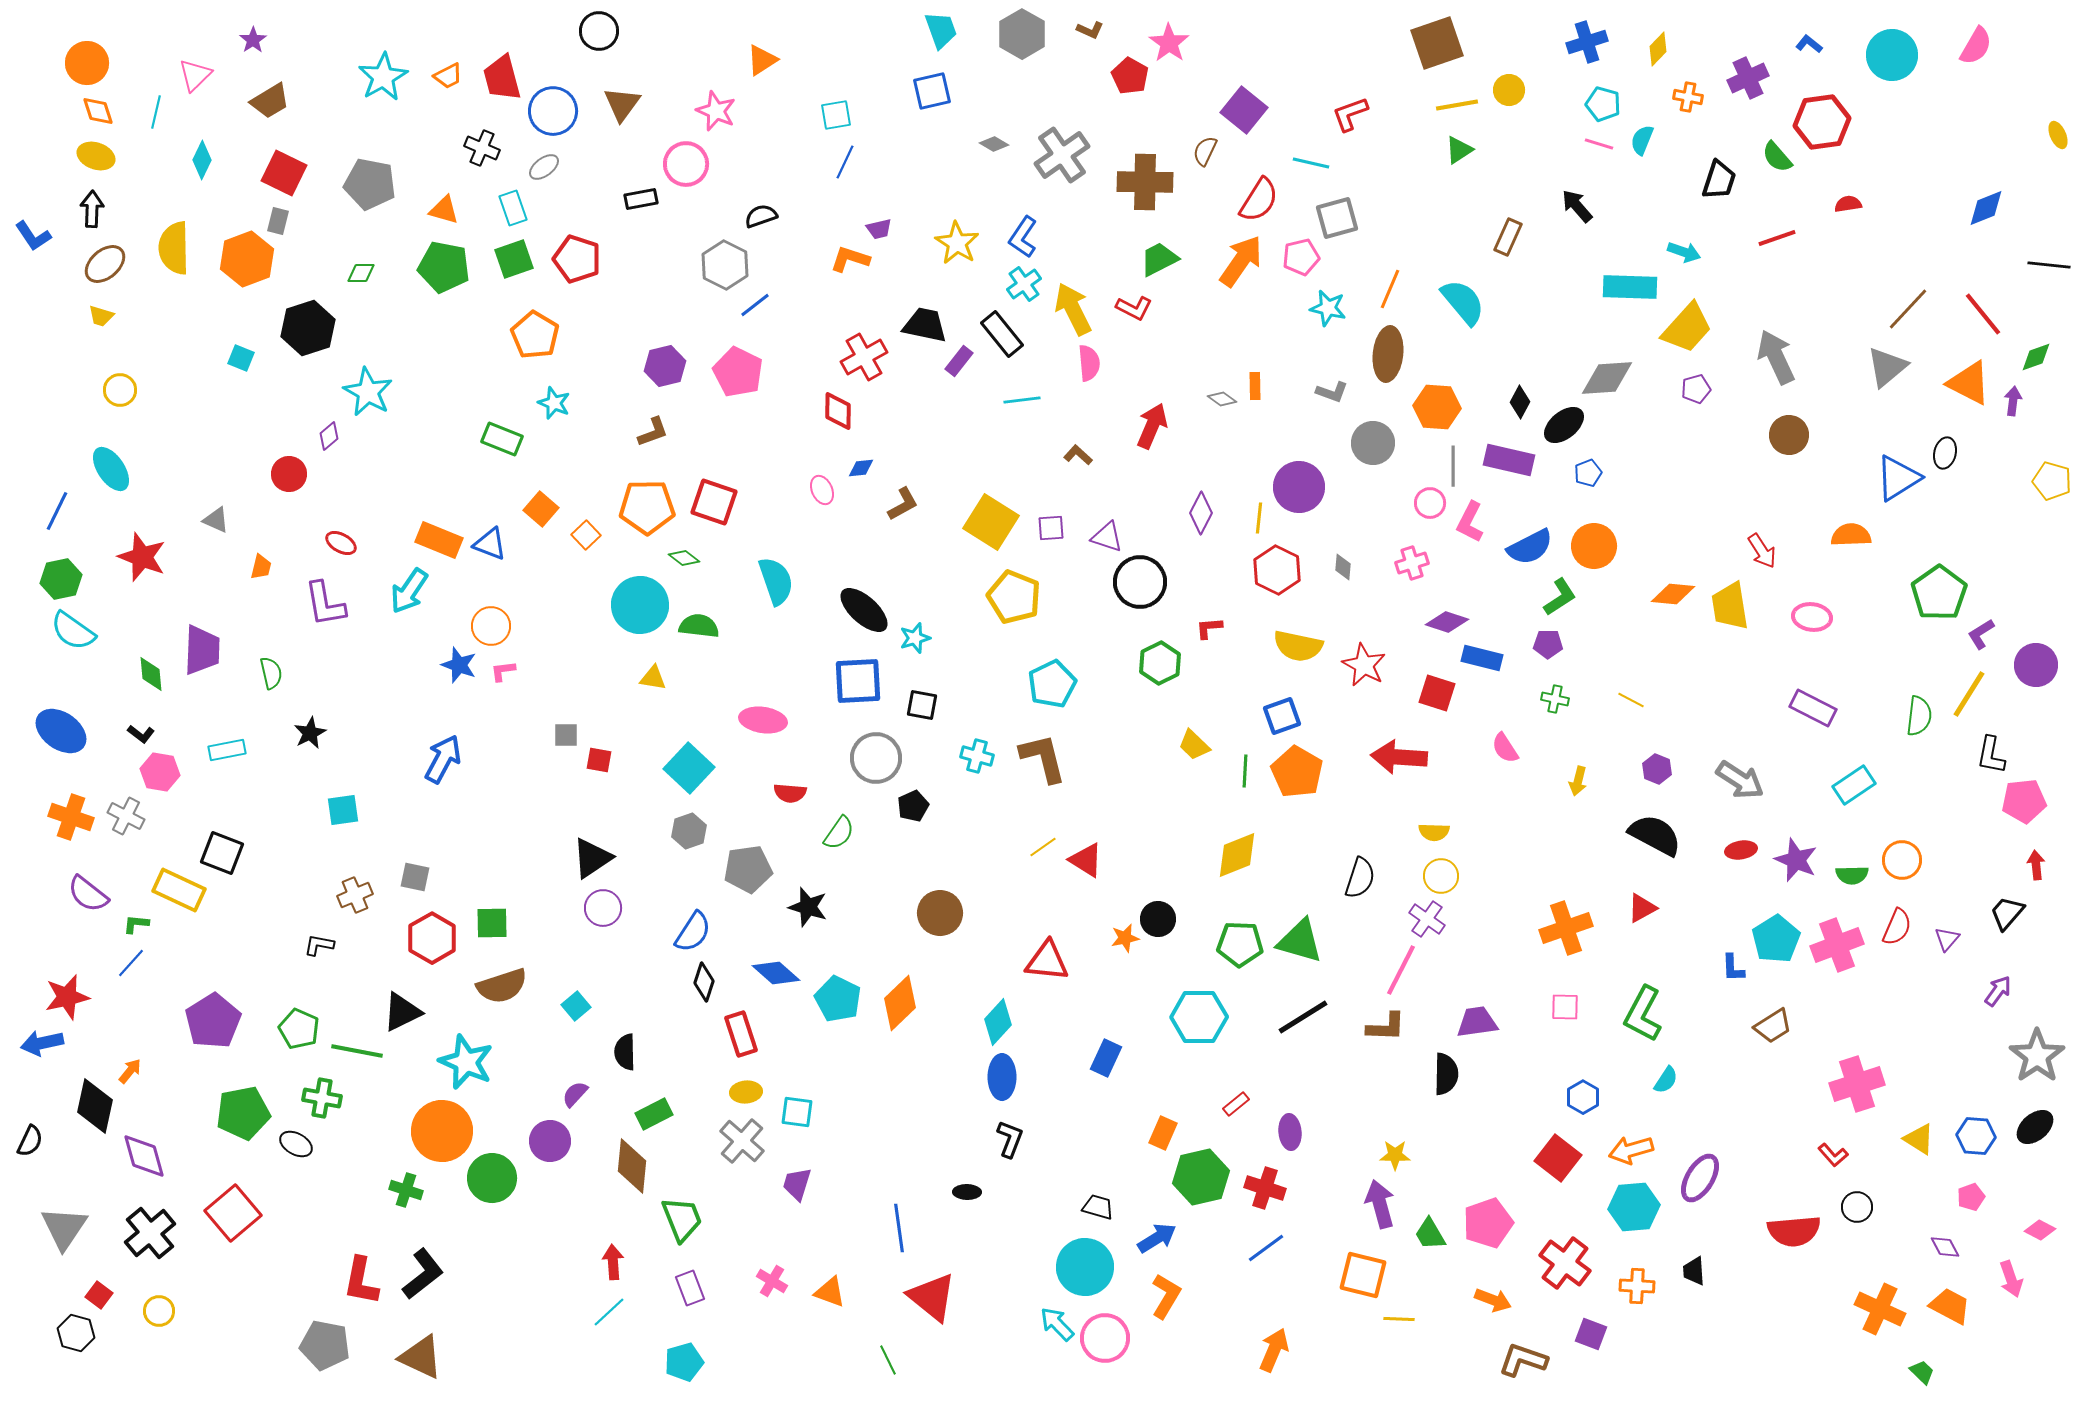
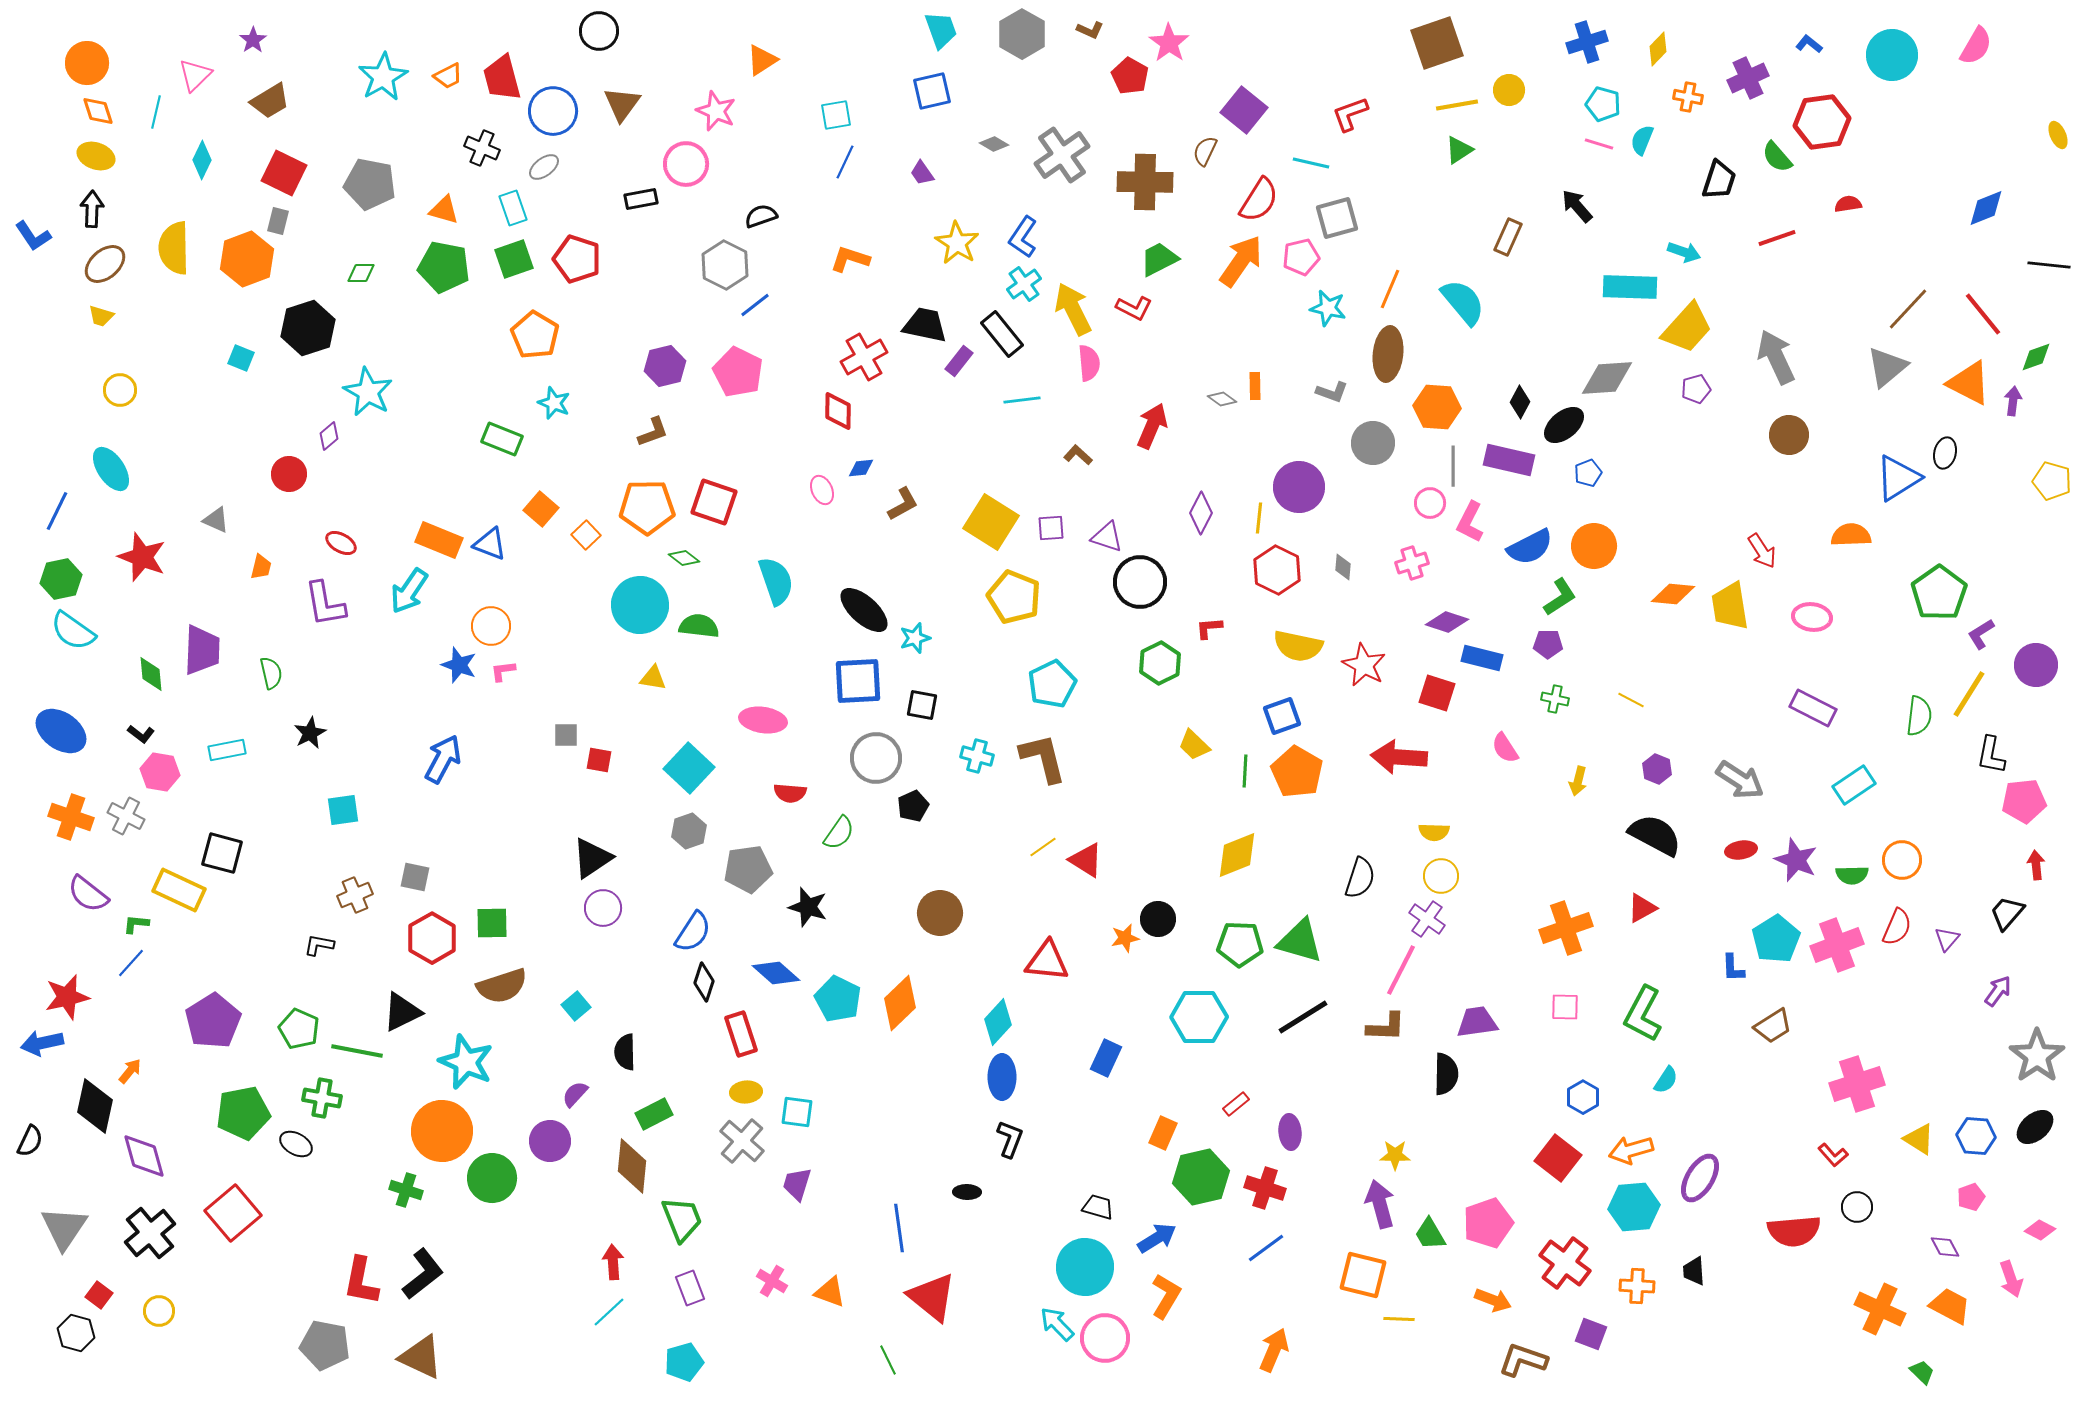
purple trapezoid at (879, 229): moved 43 px right, 56 px up; rotated 68 degrees clockwise
black square at (222, 853): rotated 6 degrees counterclockwise
